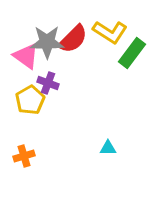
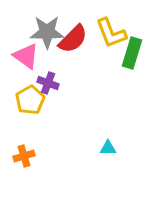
yellow L-shape: moved 1 px right, 1 px down; rotated 36 degrees clockwise
gray star: moved 10 px up
green rectangle: rotated 20 degrees counterclockwise
